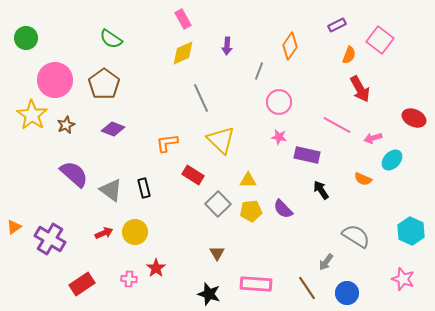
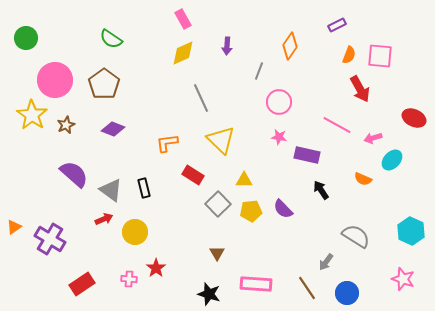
pink square at (380, 40): moved 16 px down; rotated 32 degrees counterclockwise
yellow triangle at (248, 180): moved 4 px left
red arrow at (104, 233): moved 14 px up
